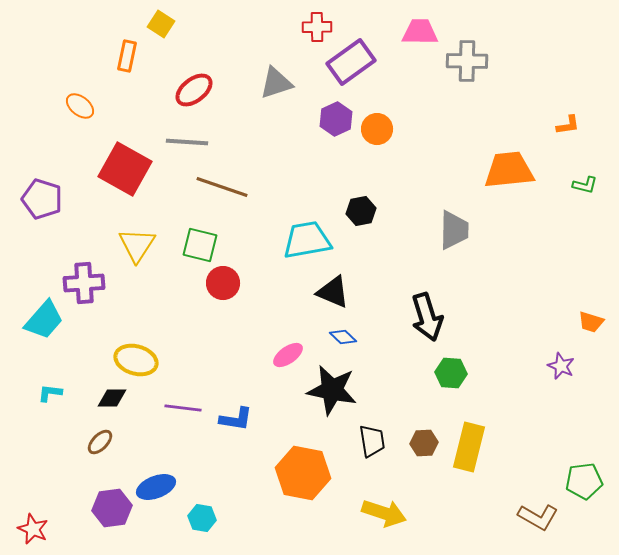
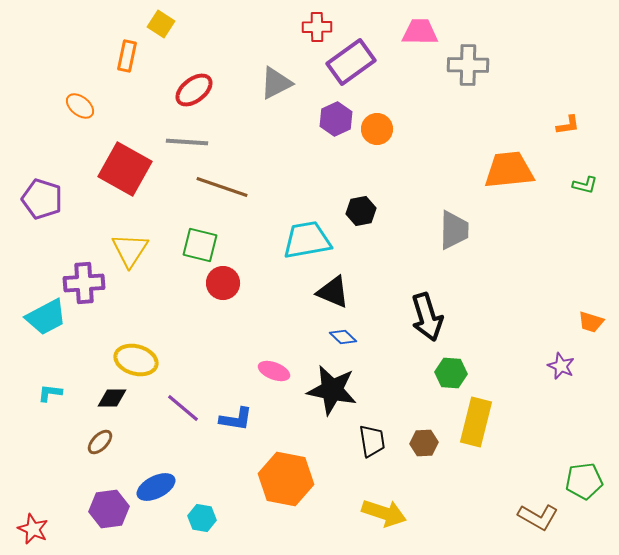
gray cross at (467, 61): moved 1 px right, 4 px down
gray triangle at (276, 83): rotated 9 degrees counterclockwise
yellow triangle at (137, 245): moved 7 px left, 5 px down
cyan trapezoid at (44, 320): moved 2 px right, 3 px up; rotated 21 degrees clockwise
pink ellipse at (288, 355): moved 14 px left, 16 px down; rotated 56 degrees clockwise
purple line at (183, 408): rotated 33 degrees clockwise
yellow rectangle at (469, 447): moved 7 px right, 25 px up
orange hexagon at (303, 473): moved 17 px left, 6 px down
blue ellipse at (156, 487): rotated 6 degrees counterclockwise
purple hexagon at (112, 508): moved 3 px left, 1 px down
